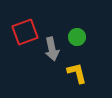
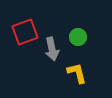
green circle: moved 1 px right
